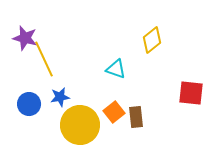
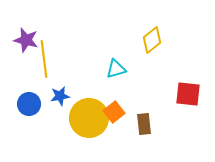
purple star: moved 1 px right, 2 px down
yellow line: rotated 18 degrees clockwise
cyan triangle: rotated 35 degrees counterclockwise
red square: moved 3 px left, 1 px down
blue star: moved 1 px up
brown rectangle: moved 8 px right, 7 px down
yellow circle: moved 9 px right, 7 px up
